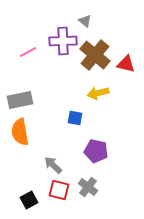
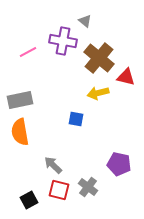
purple cross: rotated 12 degrees clockwise
brown cross: moved 4 px right, 3 px down
red triangle: moved 13 px down
blue square: moved 1 px right, 1 px down
purple pentagon: moved 23 px right, 13 px down
